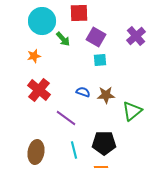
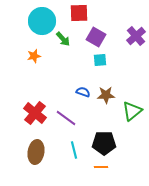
red cross: moved 4 px left, 23 px down
